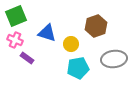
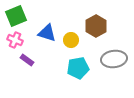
brown hexagon: rotated 10 degrees counterclockwise
yellow circle: moved 4 px up
purple rectangle: moved 2 px down
